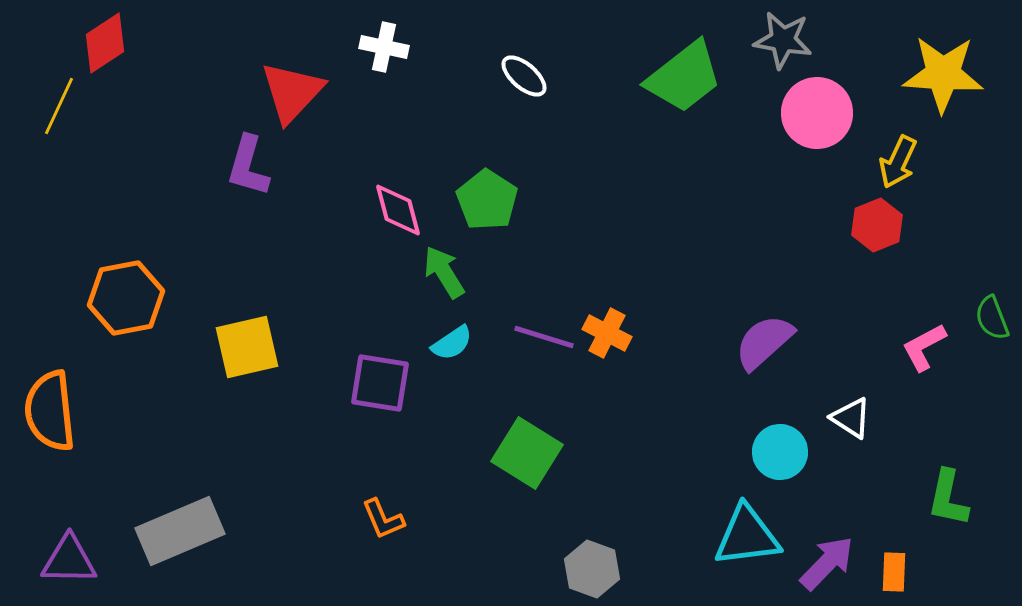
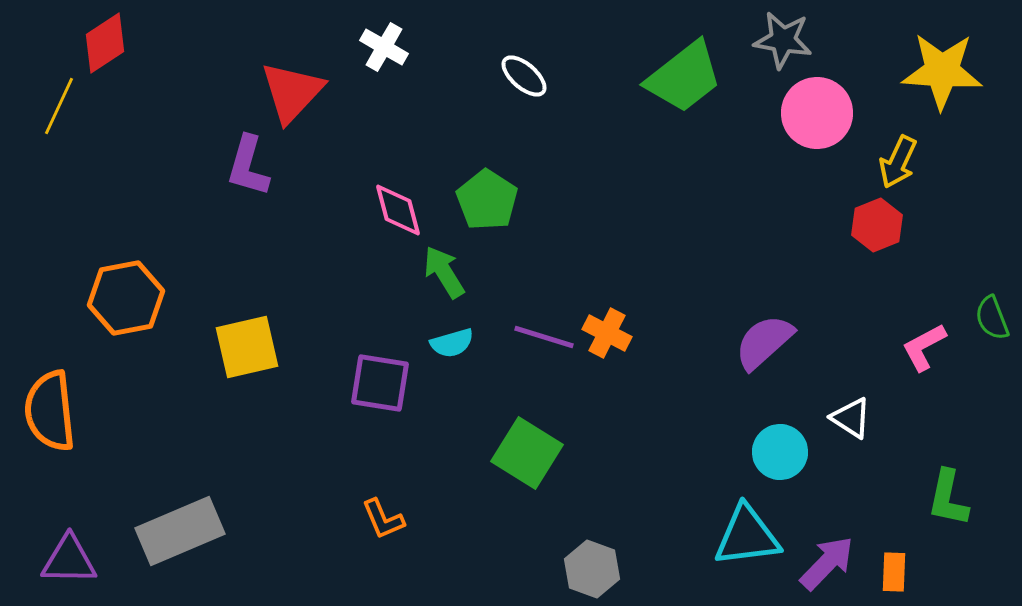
white cross: rotated 18 degrees clockwise
yellow star: moved 1 px left, 3 px up
cyan semicircle: rotated 18 degrees clockwise
